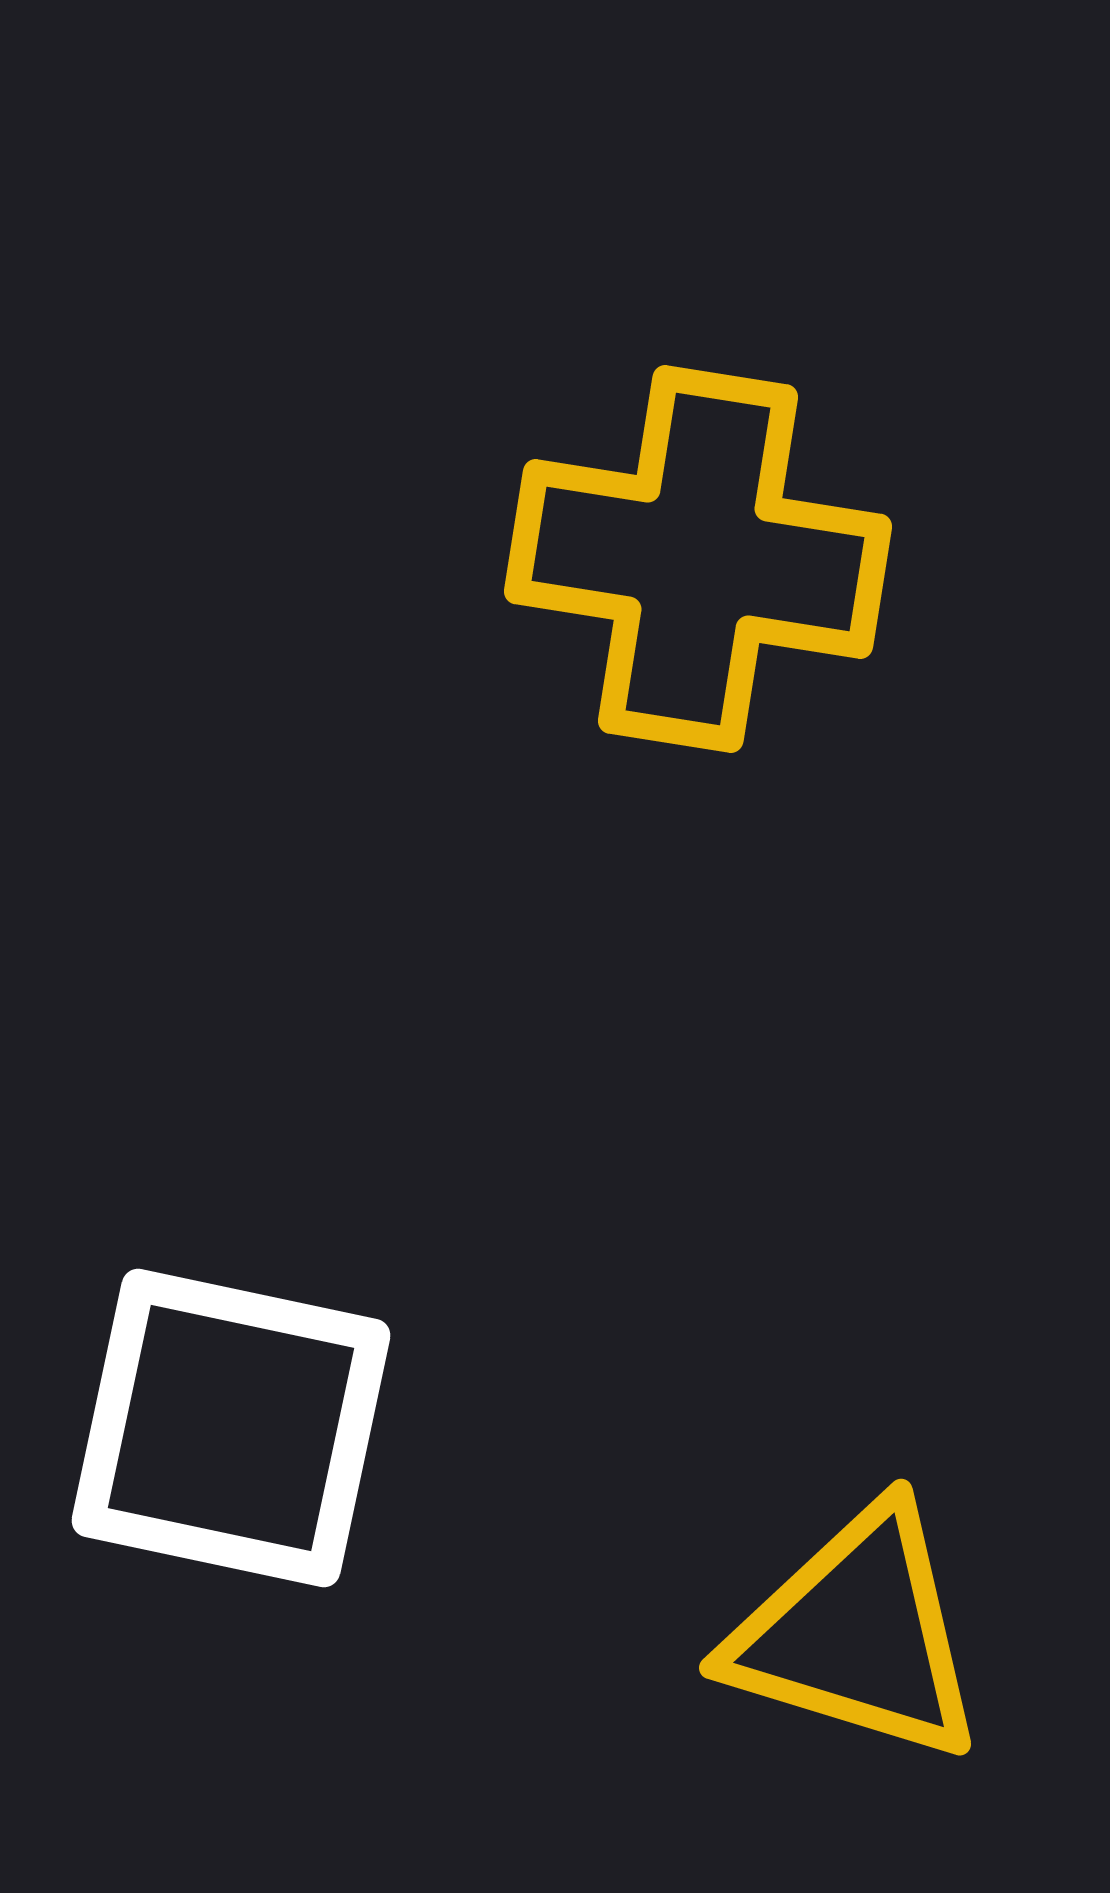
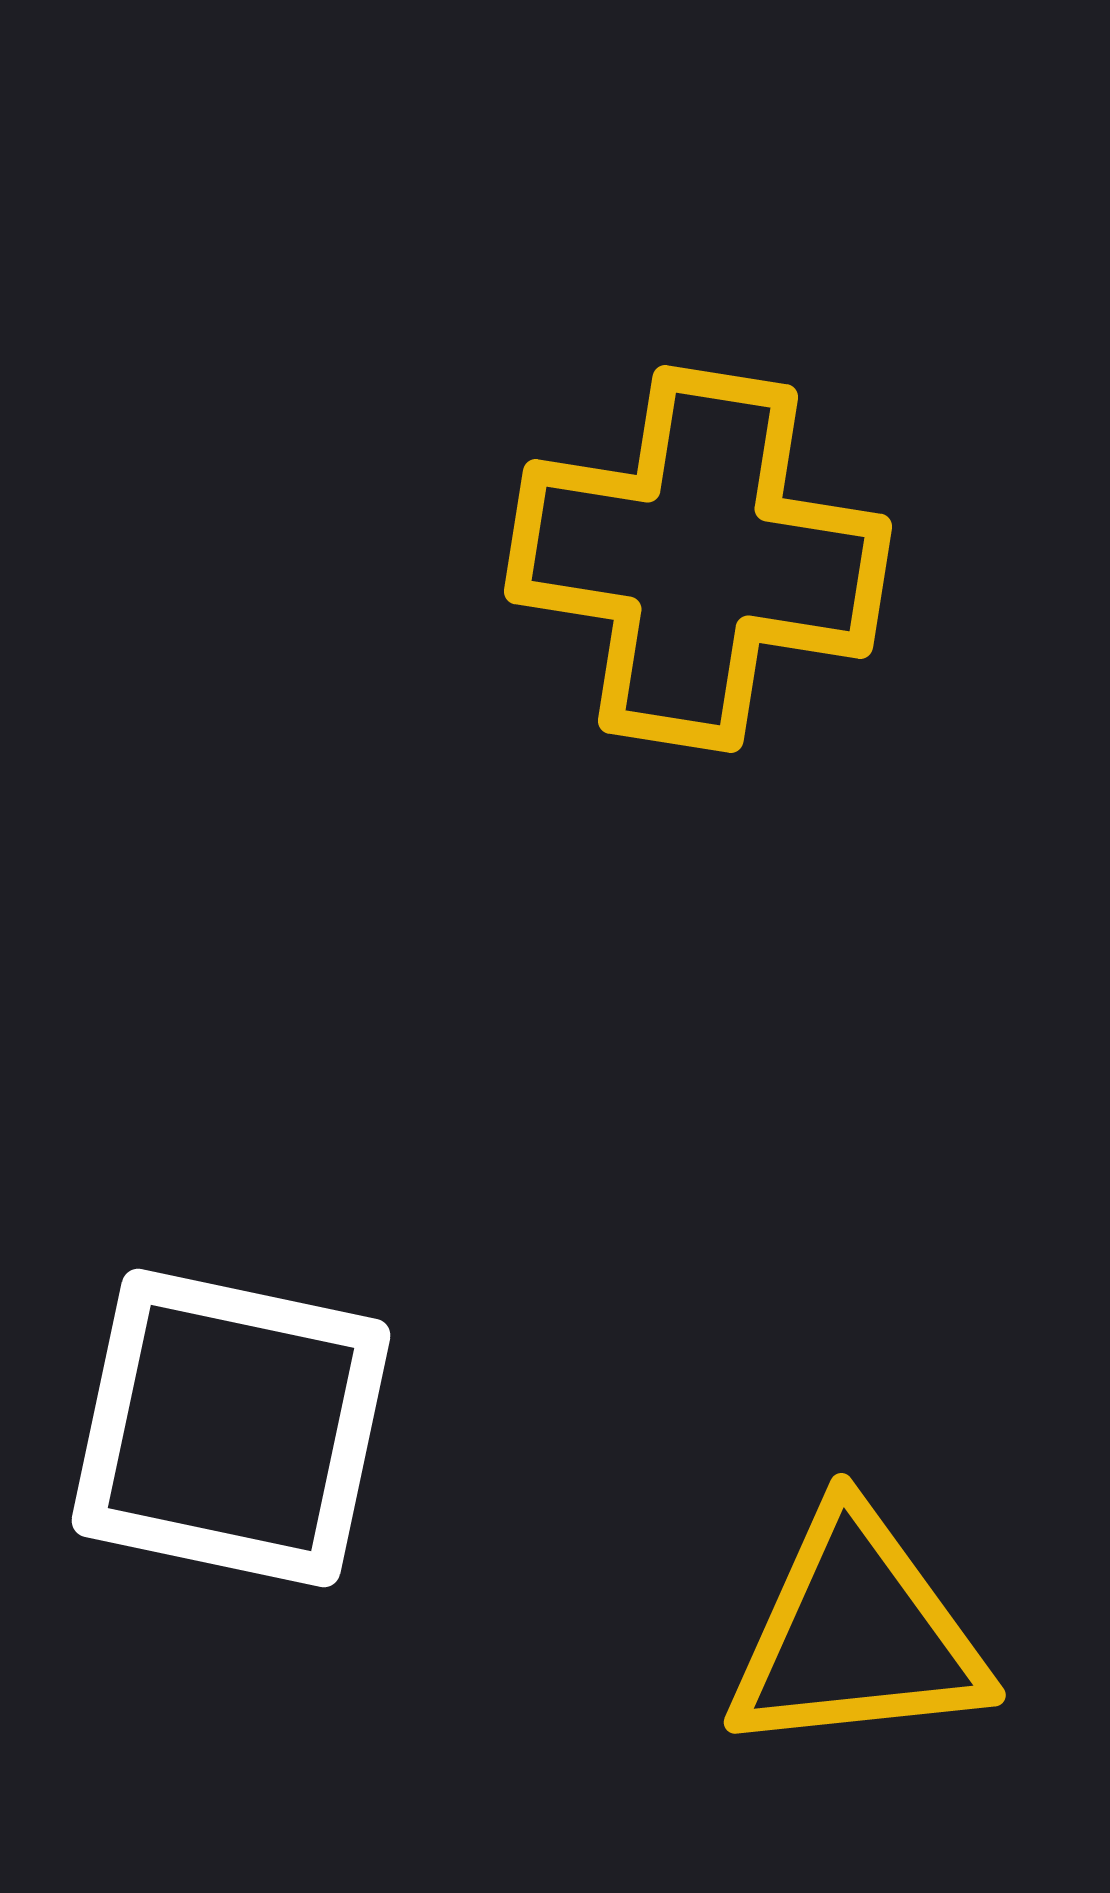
yellow triangle: rotated 23 degrees counterclockwise
